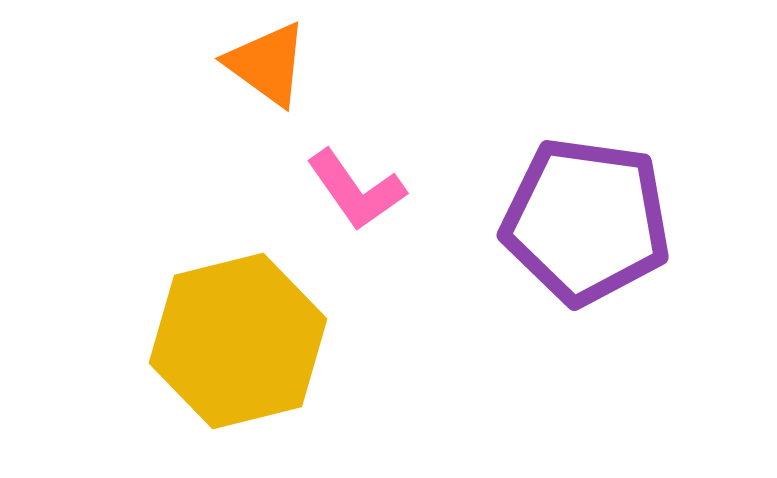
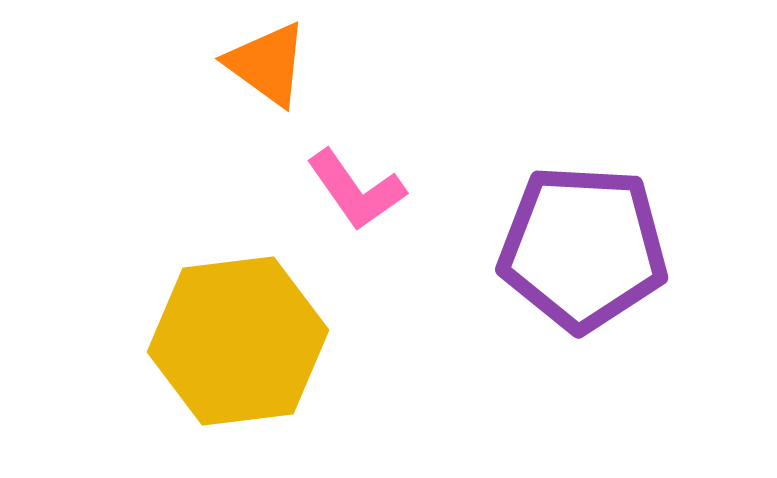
purple pentagon: moved 3 px left, 27 px down; rotated 5 degrees counterclockwise
yellow hexagon: rotated 7 degrees clockwise
